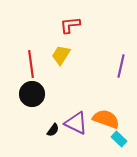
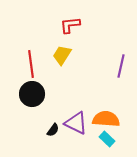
yellow trapezoid: moved 1 px right
orange semicircle: rotated 16 degrees counterclockwise
cyan rectangle: moved 12 px left
